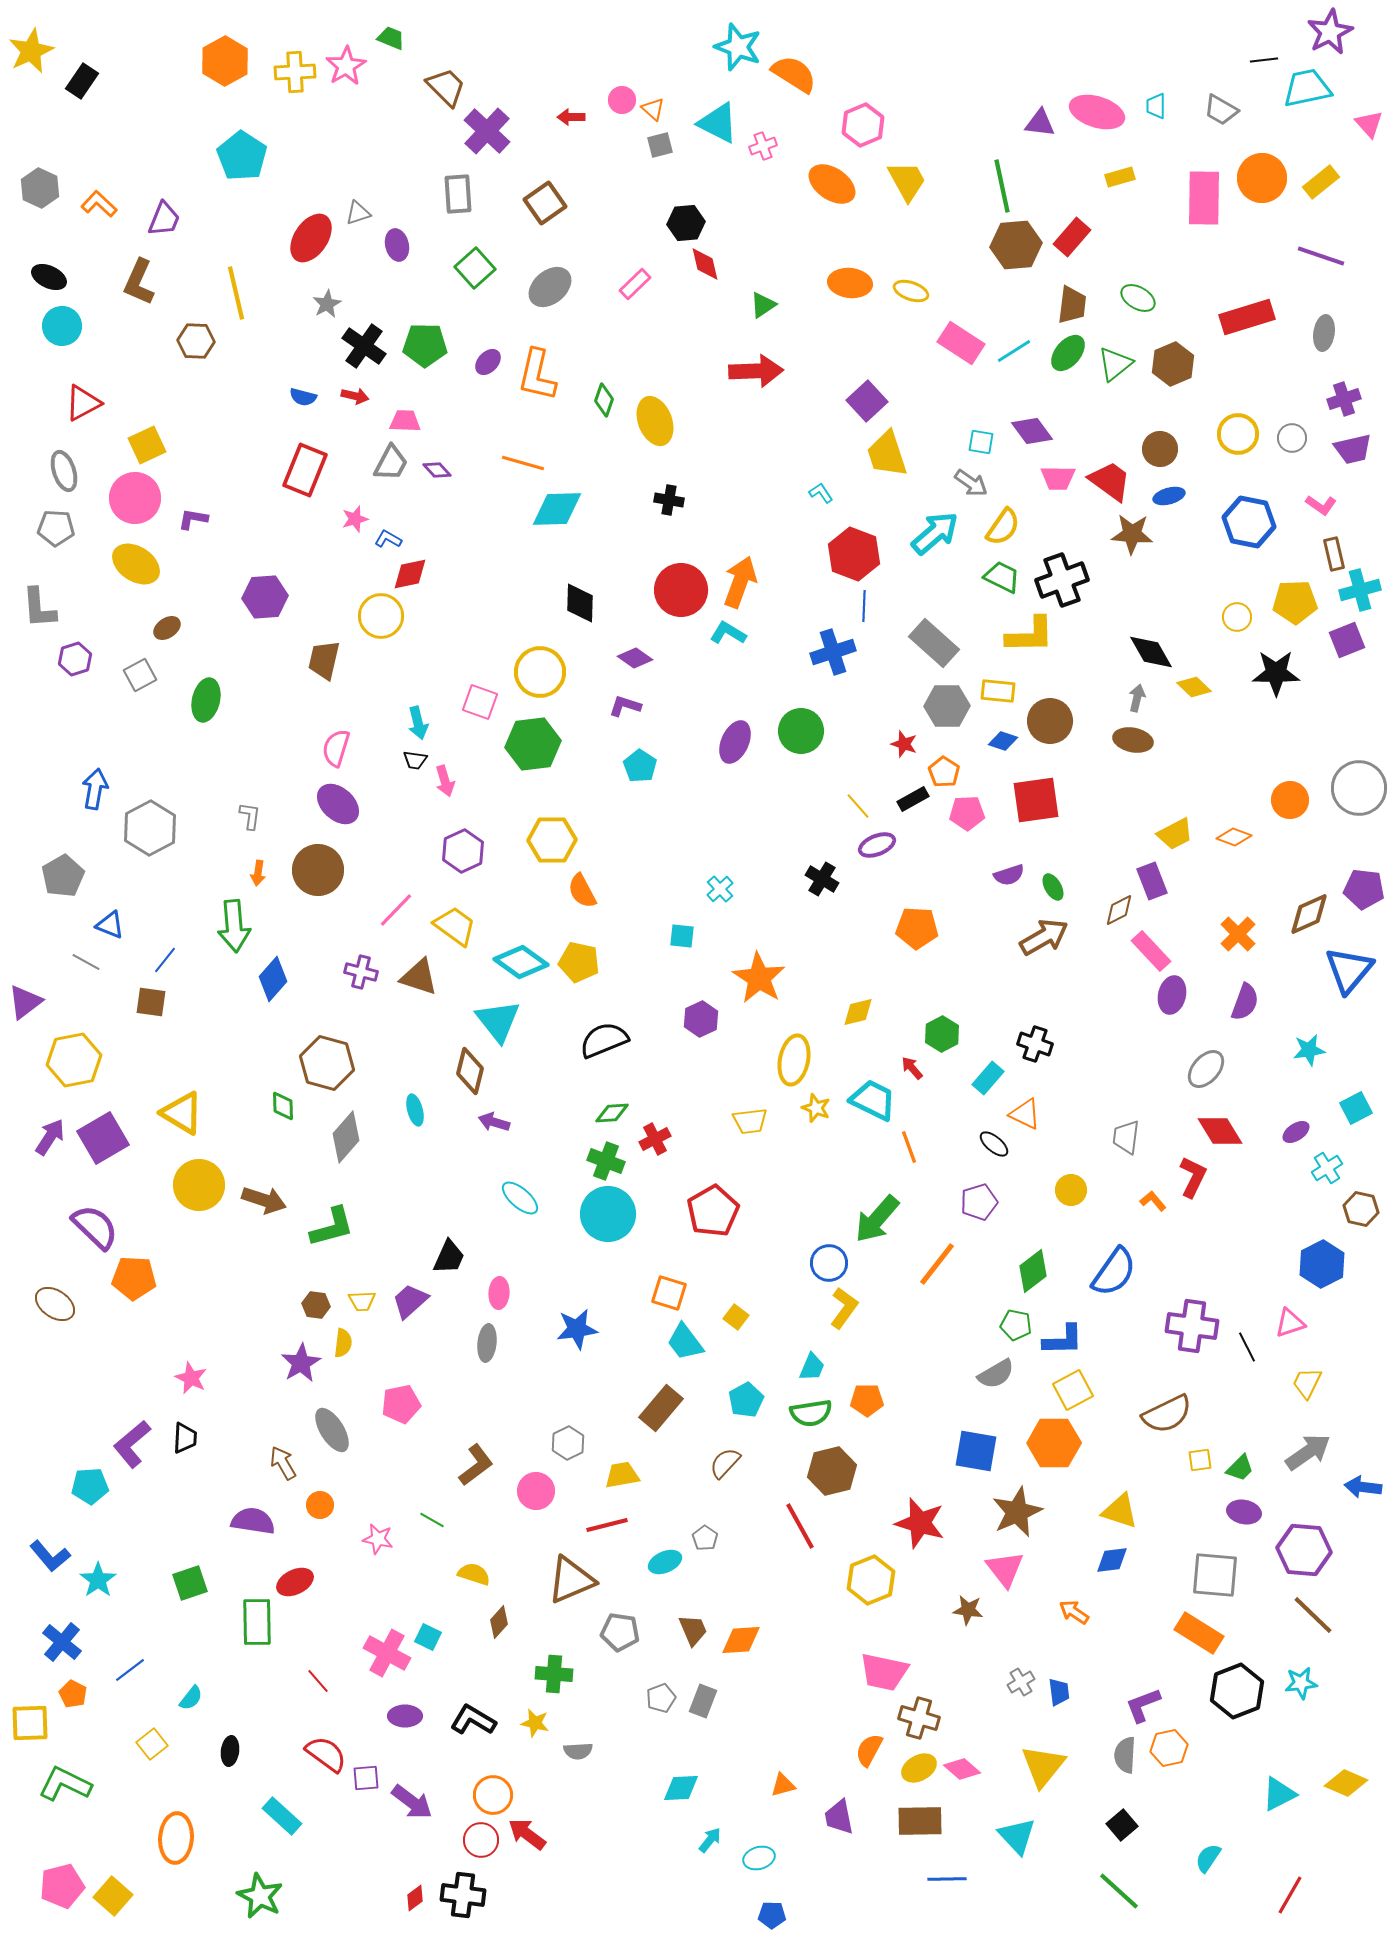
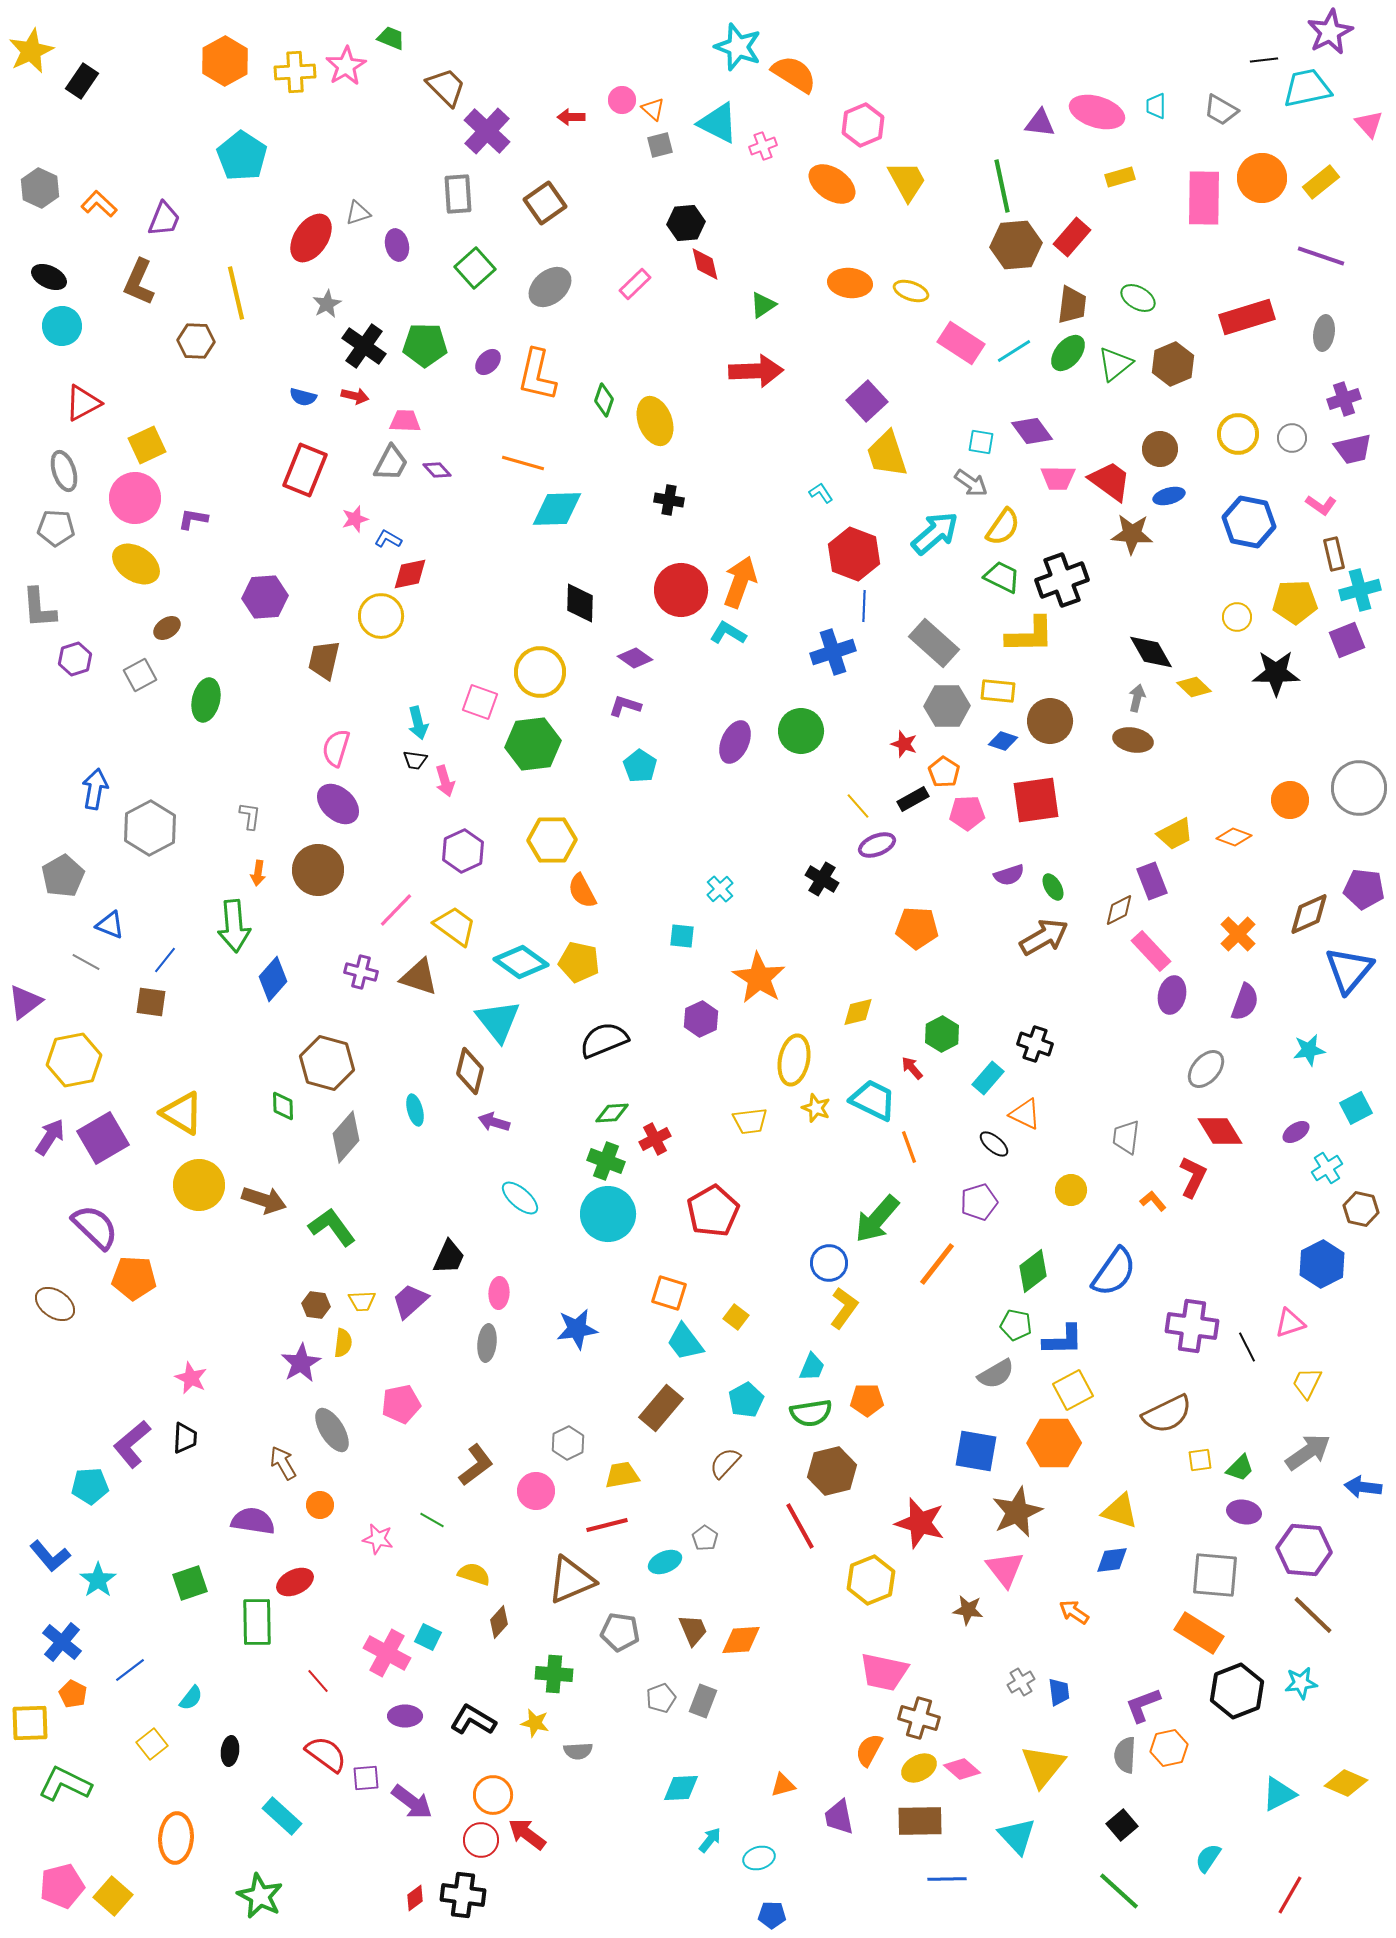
green L-shape at (332, 1227): rotated 111 degrees counterclockwise
